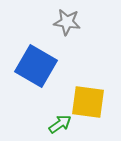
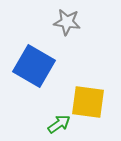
blue square: moved 2 px left
green arrow: moved 1 px left
